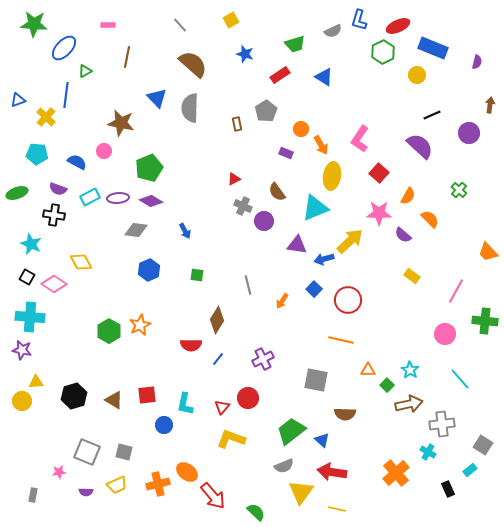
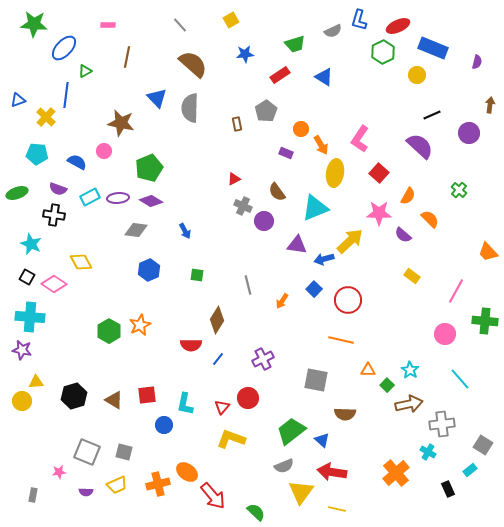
blue star at (245, 54): rotated 24 degrees counterclockwise
yellow ellipse at (332, 176): moved 3 px right, 3 px up
